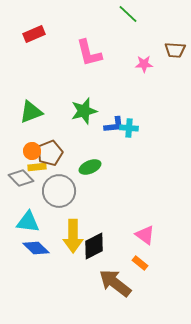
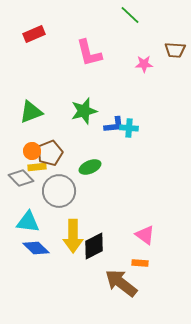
green line: moved 2 px right, 1 px down
orange rectangle: rotated 35 degrees counterclockwise
brown arrow: moved 6 px right
